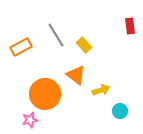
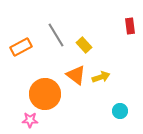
yellow arrow: moved 13 px up
pink star: rotated 14 degrees clockwise
